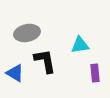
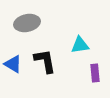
gray ellipse: moved 10 px up
blue triangle: moved 2 px left, 9 px up
